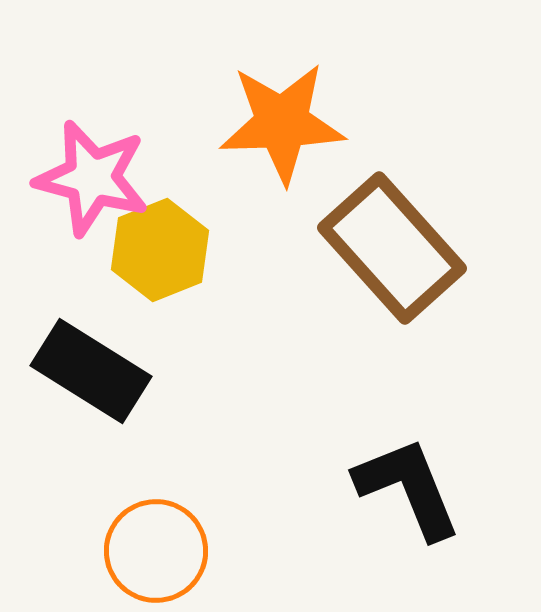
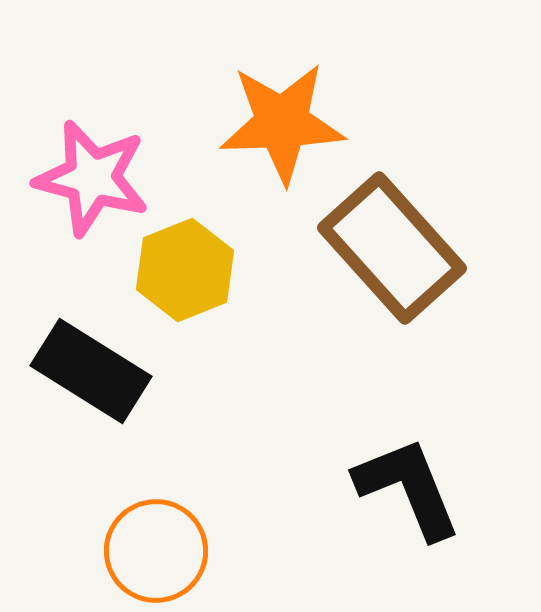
yellow hexagon: moved 25 px right, 20 px down
